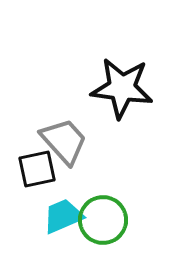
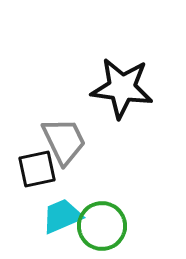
gray trapezoid: rotated 16 degrees clockwise
cyan trapezoid: moved 1 px left
green circle: moved 1 px left, 6 px down
